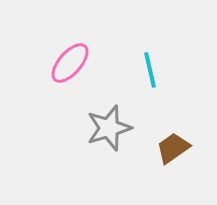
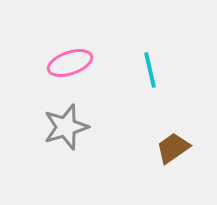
pink ellipse: rotated 30 degrees clockwise
gray star: moved 43 px left, 1 px up
